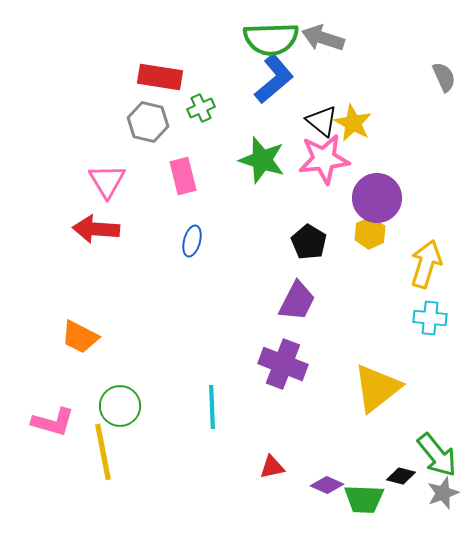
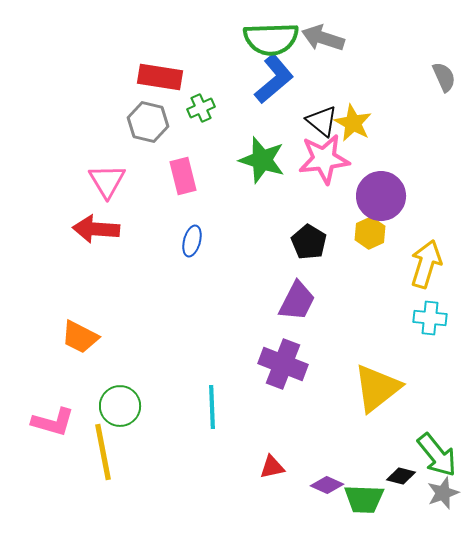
purple circle: moved 4 px right, 2 px up
